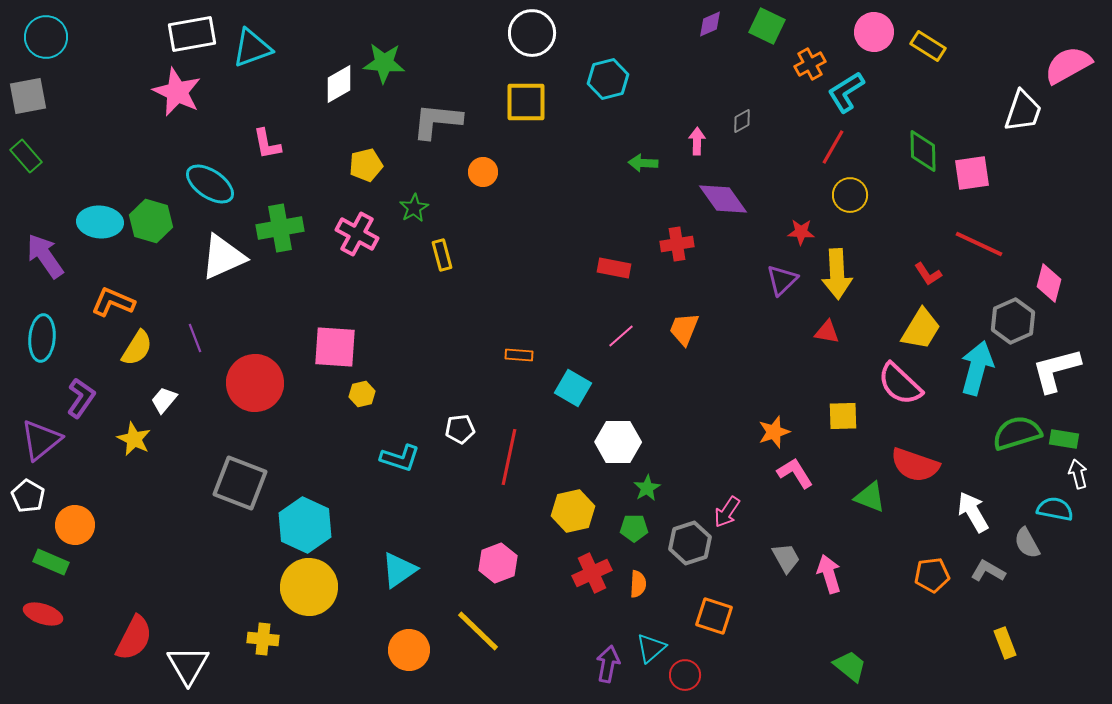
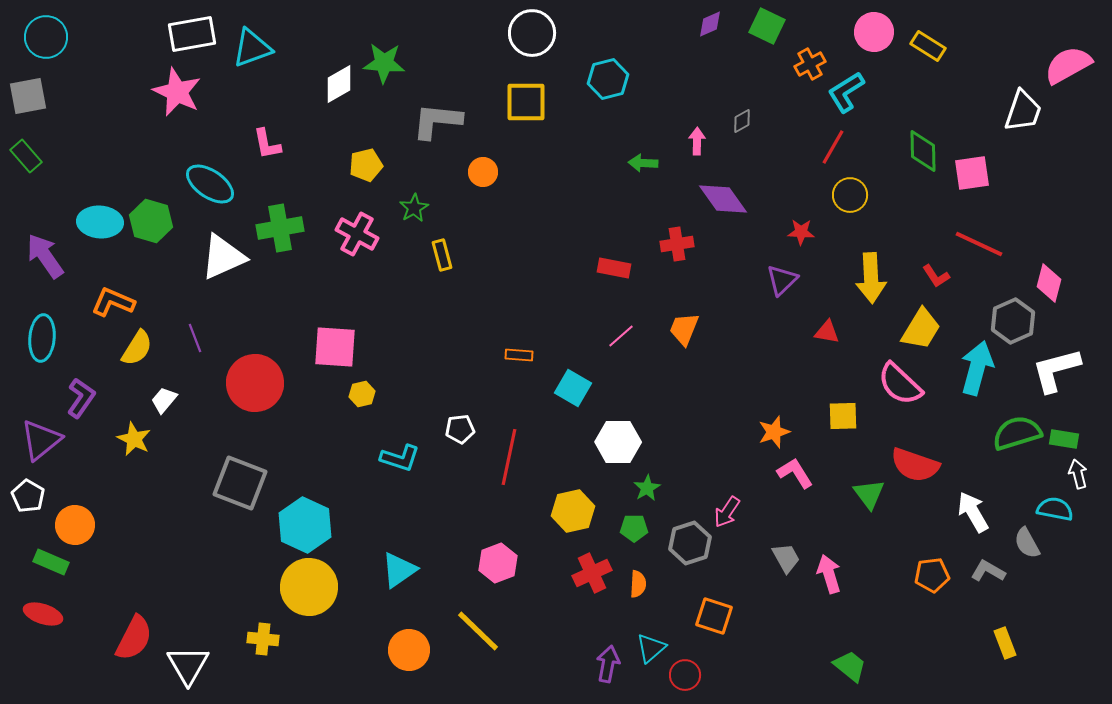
yellow arrow at (837, 274): moved 34 px right, 4 px down
red L-shape at (928, 274): moved 8 px right, 2 px down
green triangle at (870, 497): moved 1 px left, 3 px up; rotated 32 degrees clockwise
